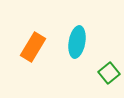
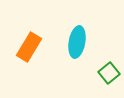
orange rectangle: moved 4 px left
